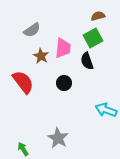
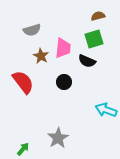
gray semicircle: rotated 18 degrees clockwise
green square: moved 1 px right, 1 px down; rotated 12 degrees clockwise
black semicircle: rotated 48 degrees counterclockwise
black circle: moved 1 px up
gray star: rotated 10 degrees clockwise
green arrow: rotated 72 degrees clockwise
